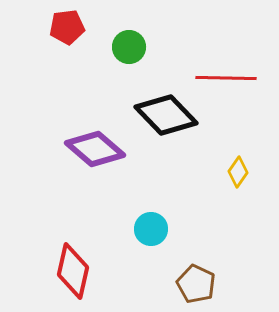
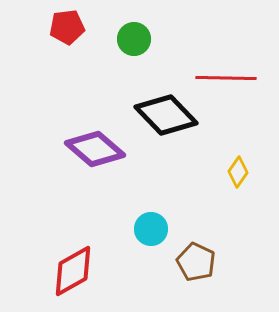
green circle: moved 5 px right, 8 px up
red diamond: rotated 48 degrees clockwise
brown pentagon: moved 22 px up
